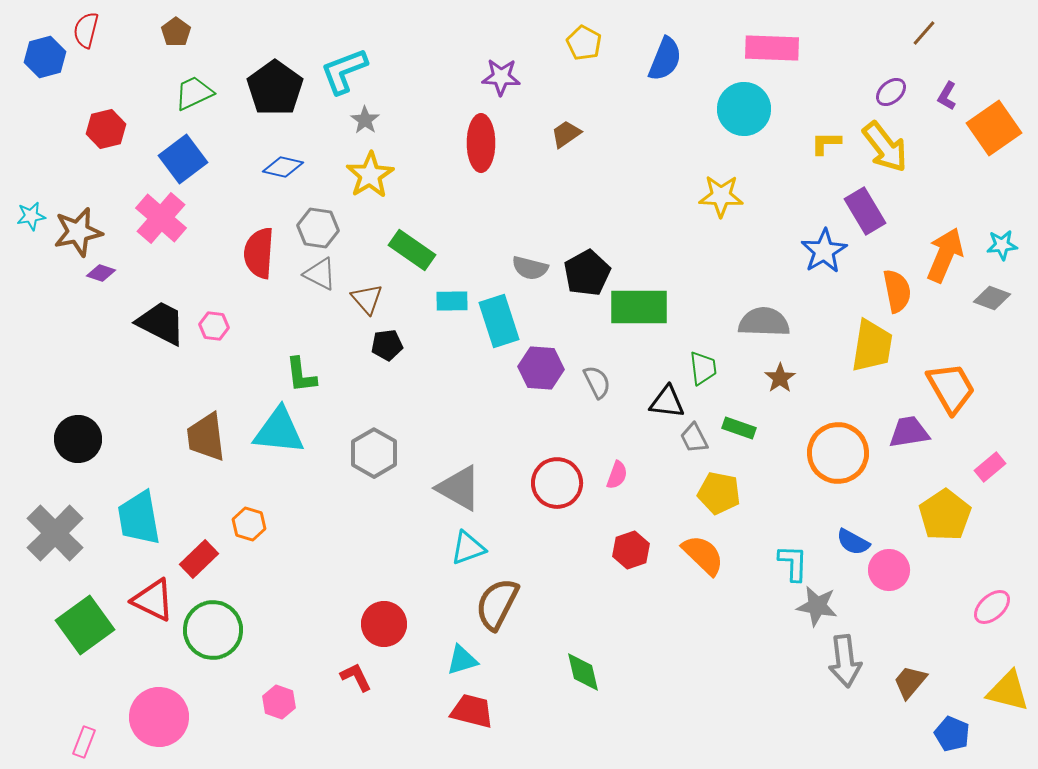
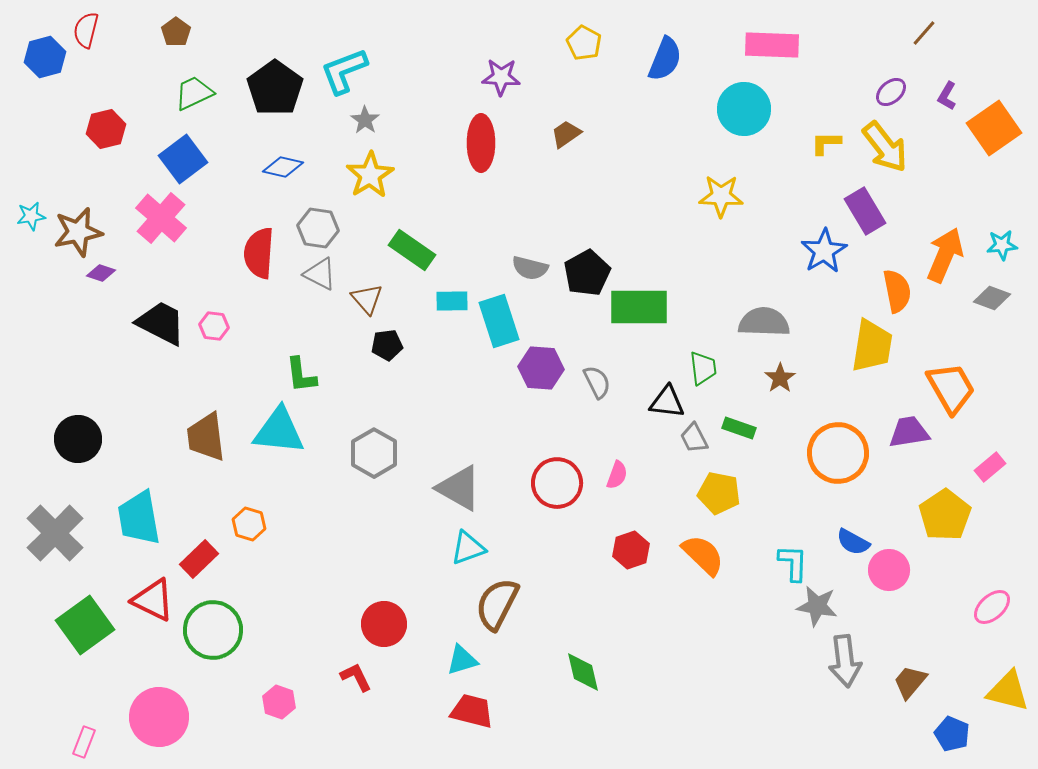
pink rectangle at (772, 48): moved 3 px up
